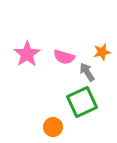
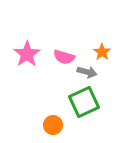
orange star: rotated 24 degrees counterclockwise
gray arrow: rotated 138 degrees clockwise
green square: moved 2 px right
orange circle: moved 2 px up
